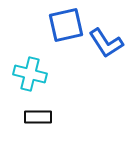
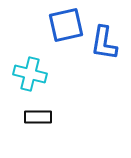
blue L-shape: moved 2 px left; rotated 42 degrees clockwise
